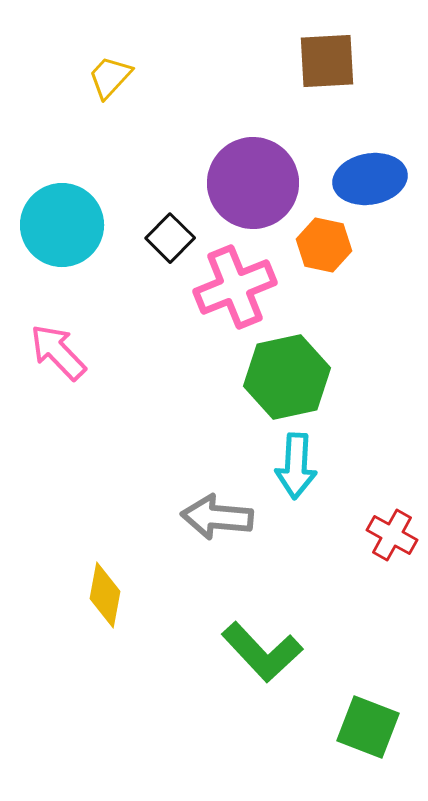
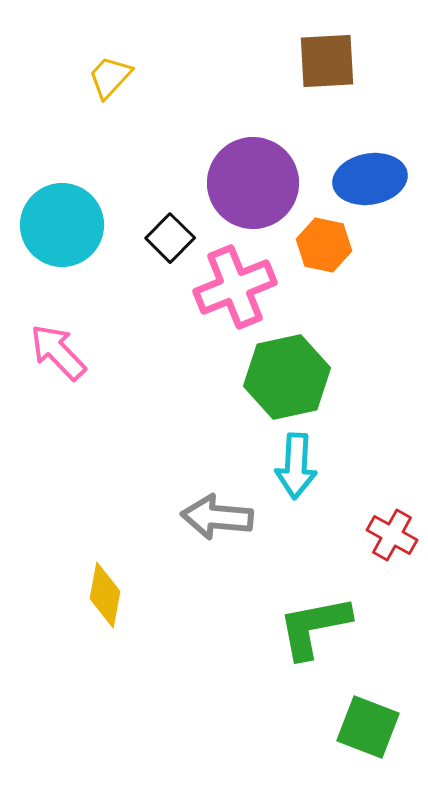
green L-shape: moved 52 px right, 25 px up; rotated 122 degrees clockwise
